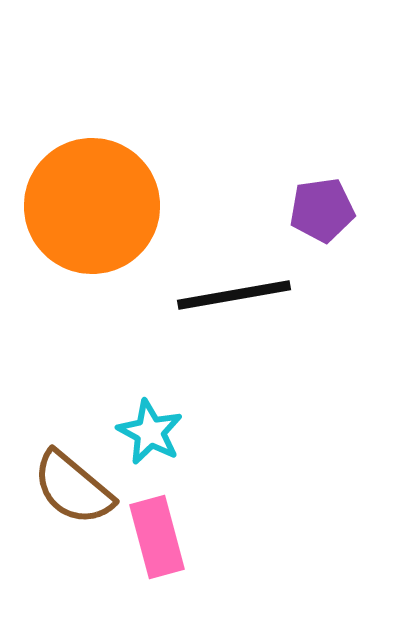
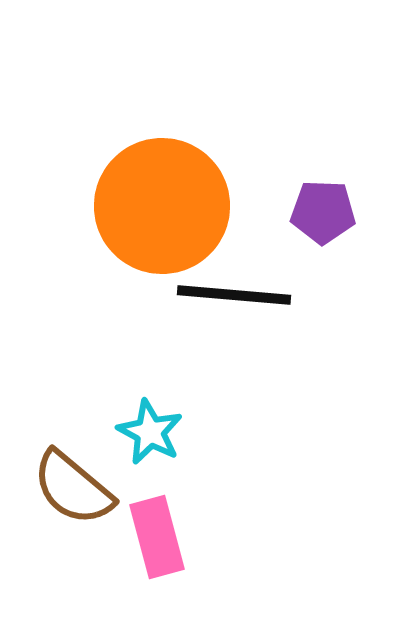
orange circle: moved 70 px right
purple pentagon: moved 1 px right, 2 px down; rotated 10 degrees clockwise
black line: rotated 15 degrees clockwise
